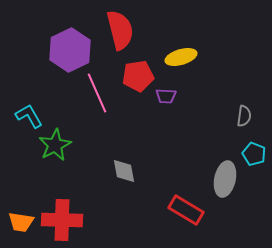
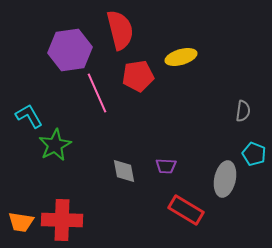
purple hexagon: rotated 18 degrees clockwise
purple trapezoid: moved 70 px down
gray semicircle: moved 1 px left, 5 px up
